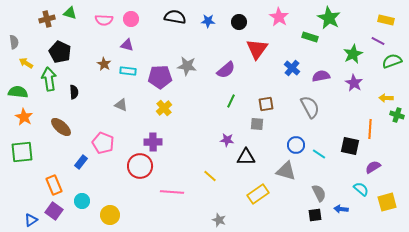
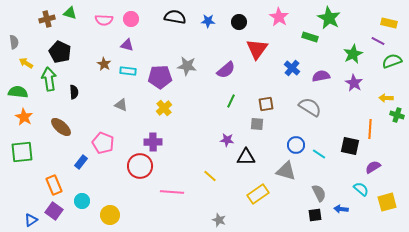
yellow rectangle at (386, 20): moved 3 px right, 3 px down
gray semicircle at (310, 107): rotated 30 degrees counterclockwise
